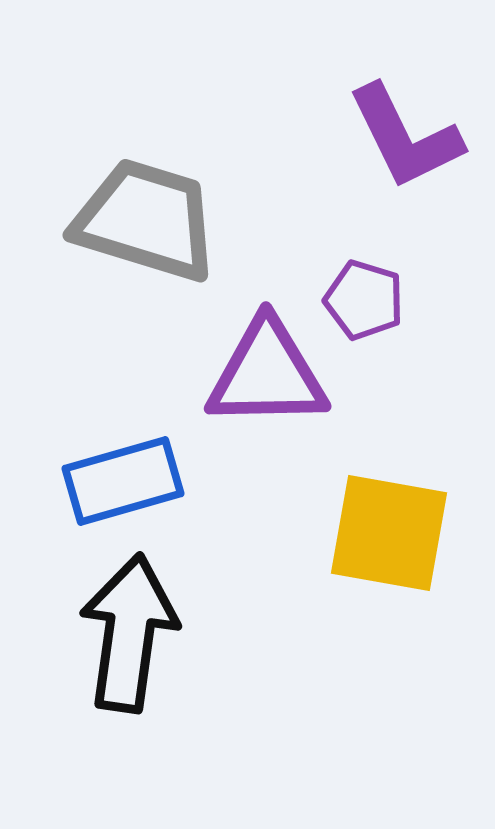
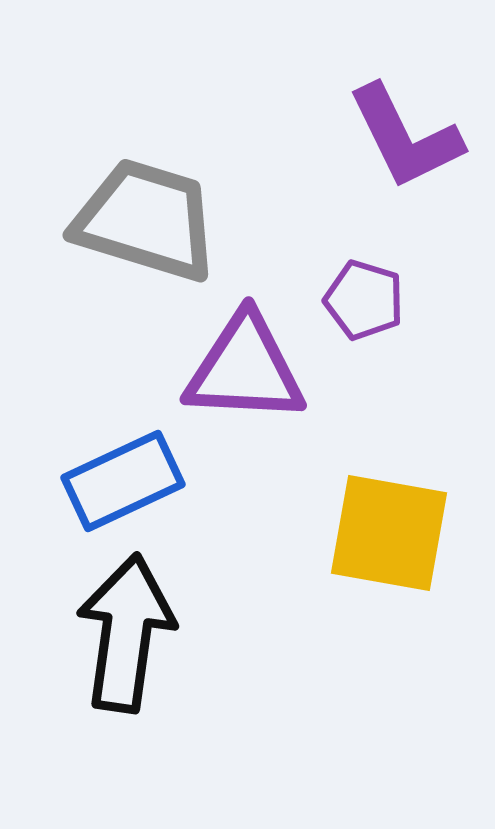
purple triangle: moved 22 px left, 5 px up; rotated 4 degrees clockwise
blue rectangle: rotated 9 degrees counterclockwise
black arrow: moved 3 px left
